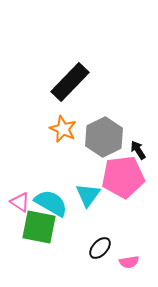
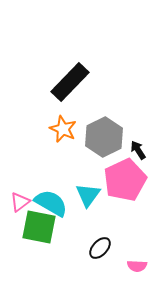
pink pentagon: moved 2 px right, 3 px down; rotated 18 degrees counterclockwise
pink triangle: rotated 50 degrees clockwise
pink semicircle: moved 8 px right, 4 px down; rotated 12 degrees clockwise
